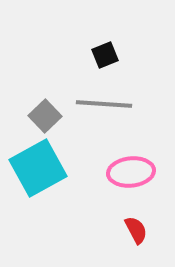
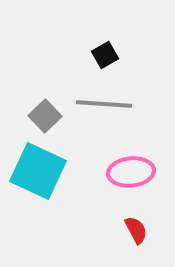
black square: rotated 8 degrees counterclockwise
cyan square: moved 3 px down; rotated 36 degrees counterclockwise
